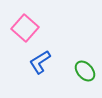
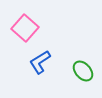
green ellipse: moved 2 px left
